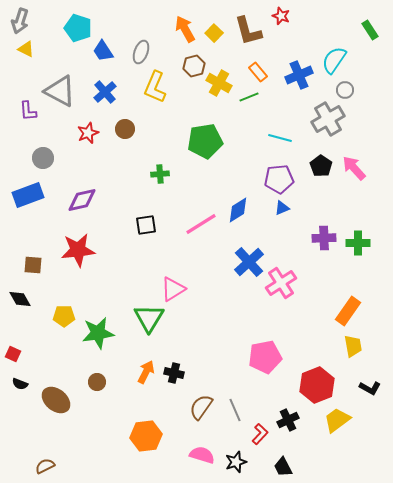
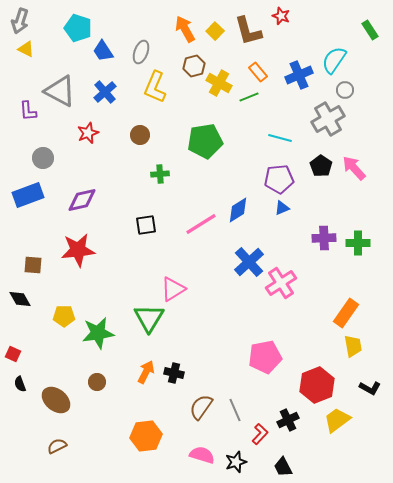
yellow square at (214, 33): moved 1 px right, 2 px up
brown circle at (125, 129): moved 15 px right, 6 px down
orange rectangle at (348, 311): moved 2 px left, 2 px down
black semicircle at (20, 384): rotated 49 degrees clockwise
brown semicircle at (45, 466): moved 12 px right, 20 px up
